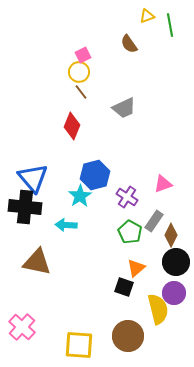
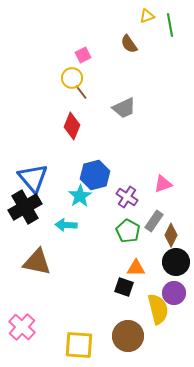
yellow circle: moved 7 px left, 6 px down
black cross: rotated 36 degrees counterclockwise
green pentagon: moved 2 px left, 1 px up
orange triangle: rotated 42 degrees clockwise
